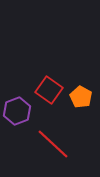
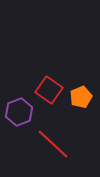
orange pentagon: rotated 20 degrees clockwise
purple hexagon: moved 2 px right, 1 px down
